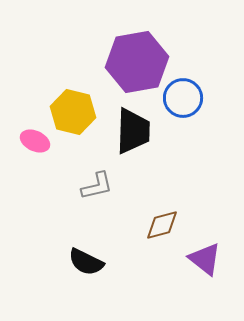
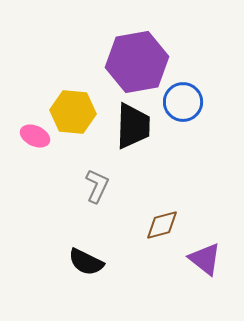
blue circle: moved 4 px down
yellow hexagon: rotated 9 degrees counterclockwise
black trapezoid: moved 5 px up
pink ellipse: moved 5 px up
gray L-shape: rotated 52 degrees counterclockwise
